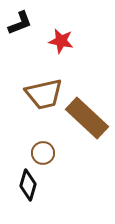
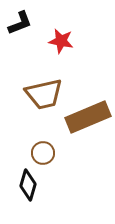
brown rectangle: moved 1 px right, 1 px up; rotated 66 degrees counterclockwise
